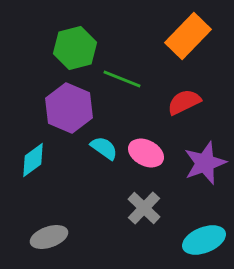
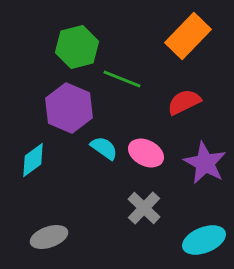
green hexagon: moved 2 px right, 1 px up
purple star: rotated 24 degrees counterclockwise
